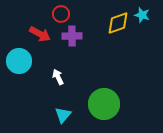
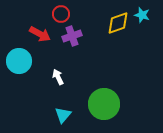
purple cross: rotated 18 degrees counterclockwise
